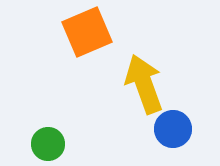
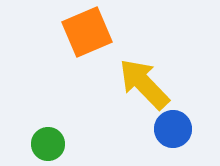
yellow arrow: rotated 24 degrees counterclockwise
